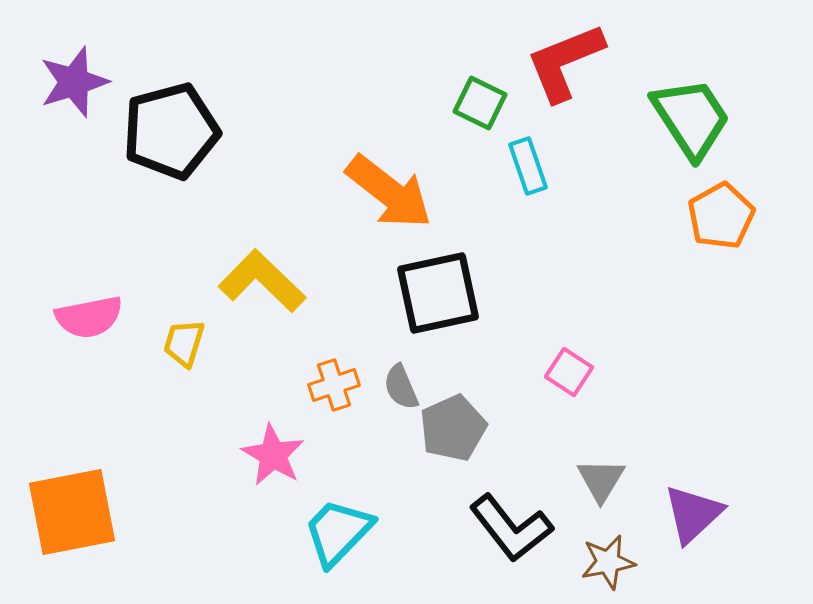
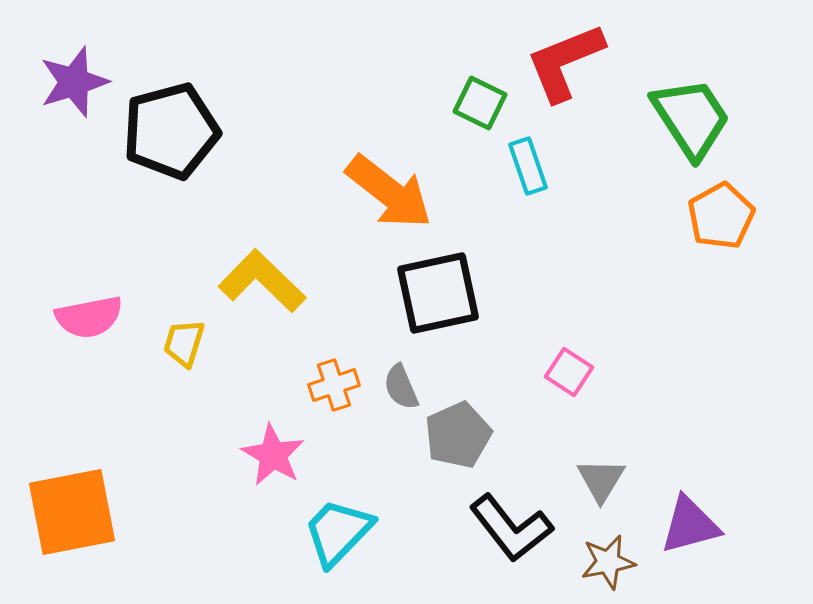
gray pentagon: moved 5 px right, 7 px down
purple triangle: moved 3 px left, 11 px down; rotated 28 degrees clockwise
